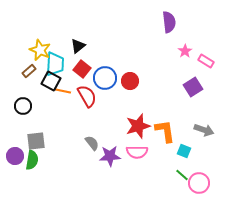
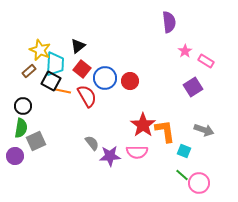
red star: moved 5 px right, 1 px up; rotated 20 degrees counterclockwise
gray square: rotated 18 degrees counterclockwise
green semicircle: moved 11 px left, 32 px up
